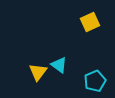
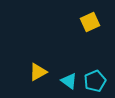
cyan triangle: moved 10 px right, 16 px down
yellow triangle: rotated 24 degrees clockwise
